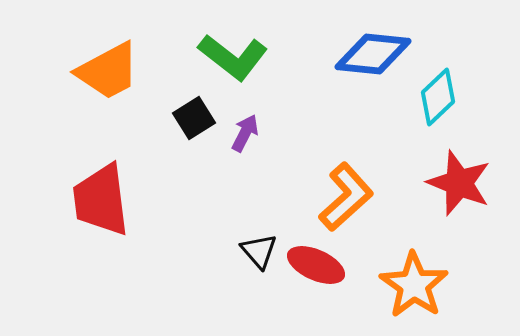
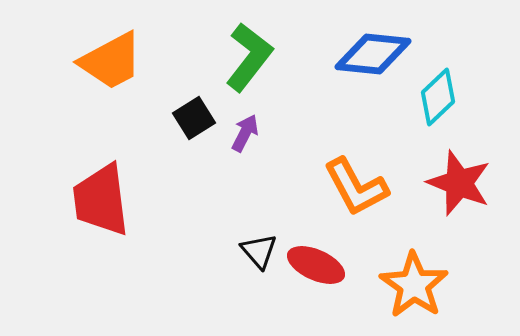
green L-shape: moved 16 px right; rotated 90 degrees counterclockwise
orange trapezoid: moved 3 px right, 10 px up
orange L-shape: moved 10 px right, 10 px up; rotated 104 degrees clockwise
